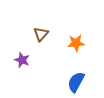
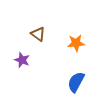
brown triangle: moved 3 px left; rotated 35 degrees counterclockwise
